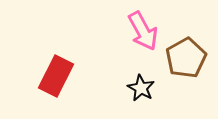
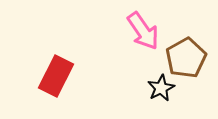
pink arrow: rotated 6 degrees counterclockwise
black star: moved 20 px right; rotated 16 degrees clockwise
